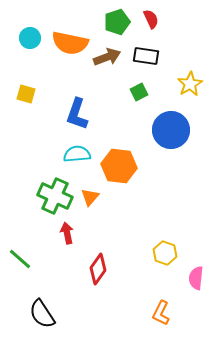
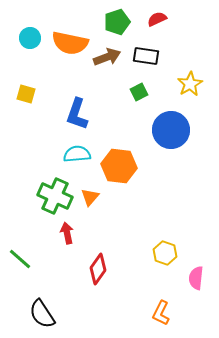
red semicircle: moved 6 px right; rotated 90 degrees counterclockwise
